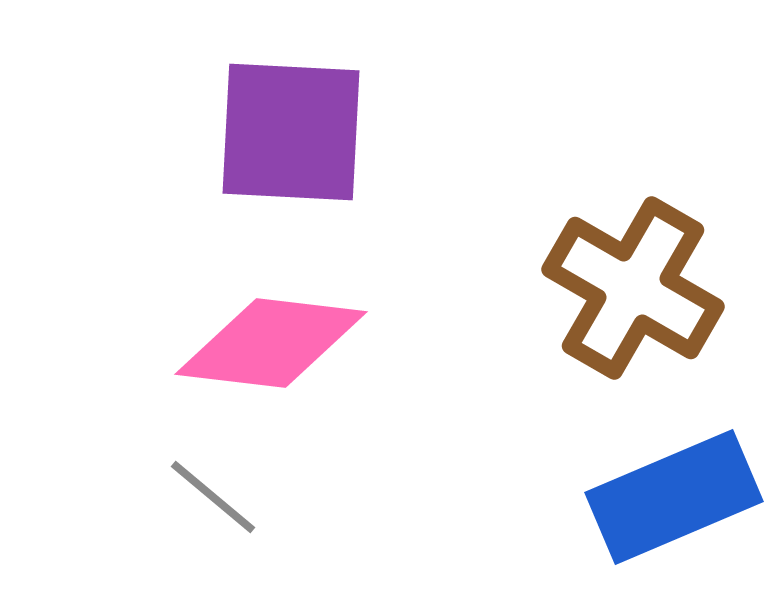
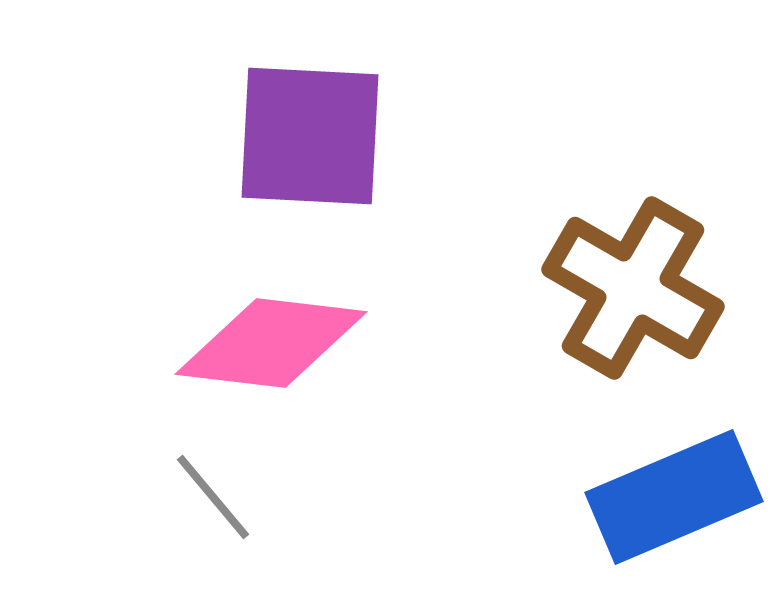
purple square: moved 19 px right, 4 px down
gray line: rotated 10 degrees clockwise
